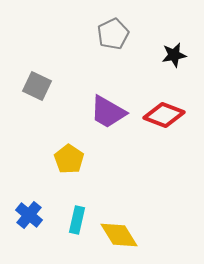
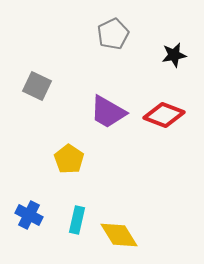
blue cross: rotated 12 degrees counterclockwise
